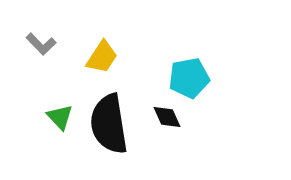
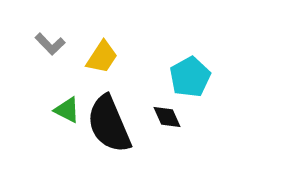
gray L-shape: moved 9 px right
cyan pentagon: moved 1 px right, 1 px up; rotated 18 degrees counterclockwise
green triangle: moved 7 px right, 7 px up; rotated 20 degrees counterclockwise
black semicircle: rotated 14 degrees counterclockwise
